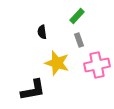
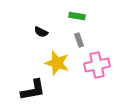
green rectangle: rotated 56 degrees clockwise
black semicircle: moved 1 px left; rotated 56 degrees counterclockwise
